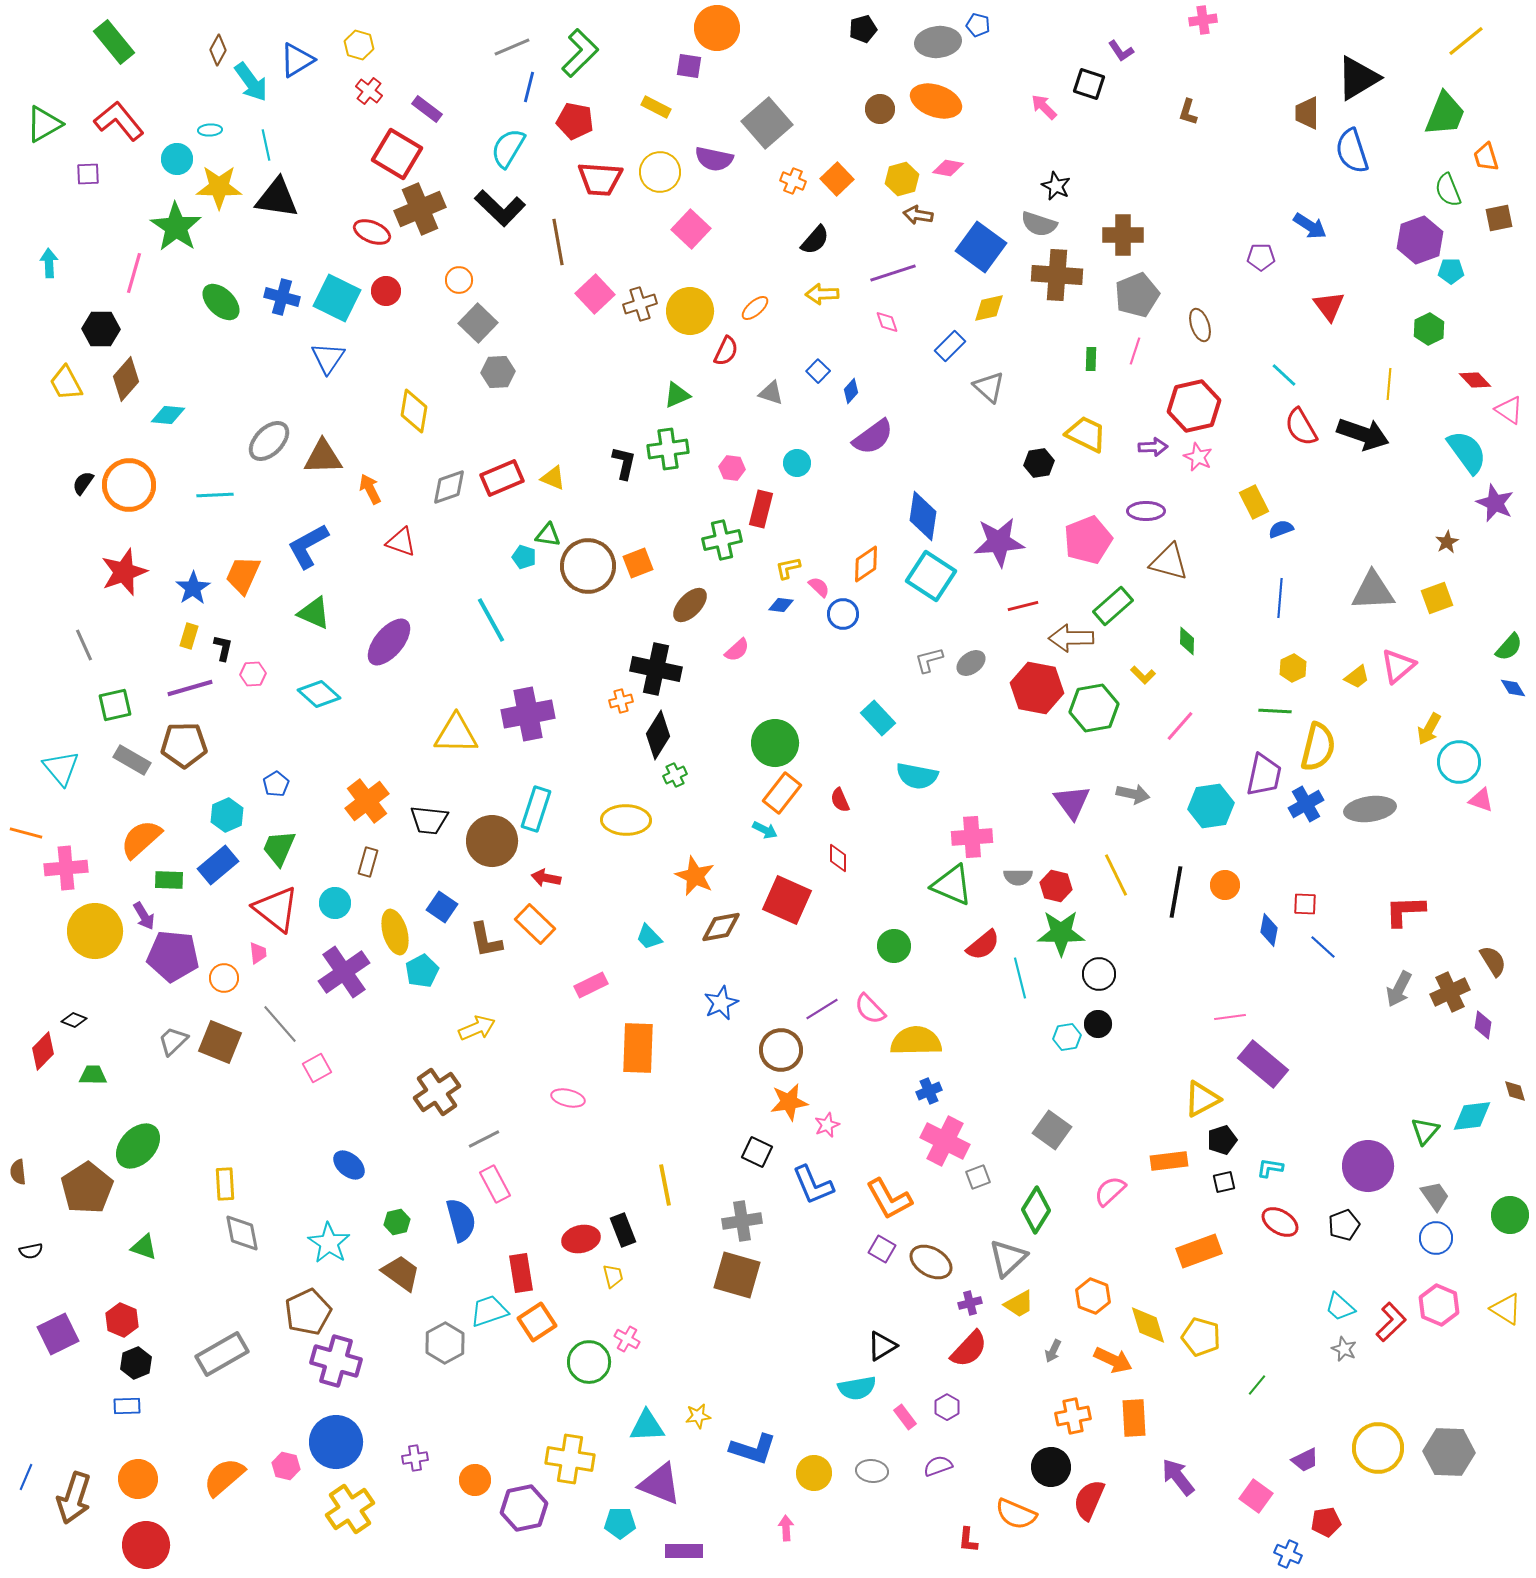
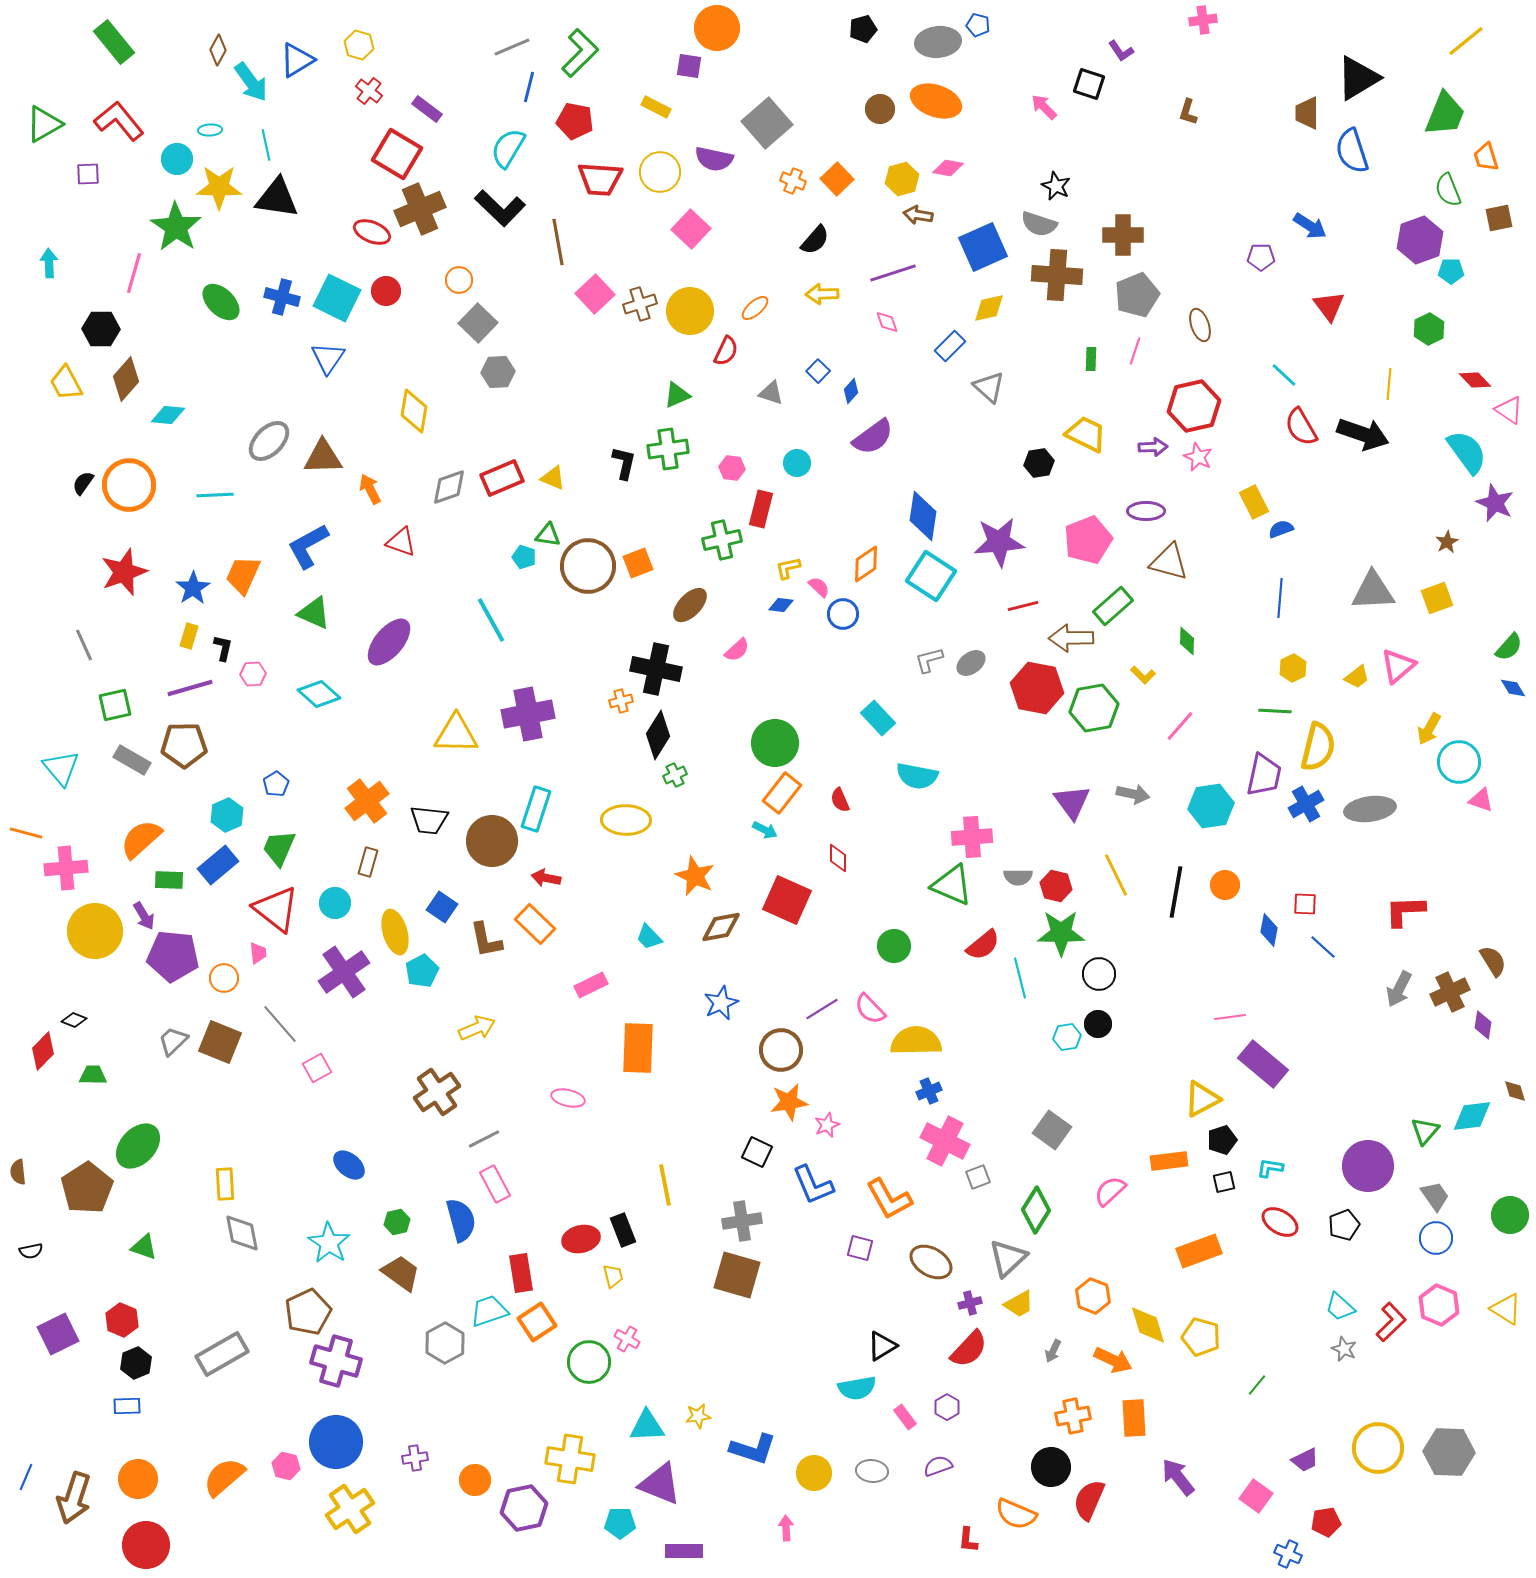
blue square at (981, 247): moved 2 px right; rotated 30 degrees clockwise
purple square at (882, 1249): moved 22 px left, 1 px up; rotated 16 degrees counterclockwise
